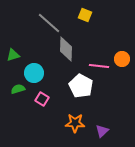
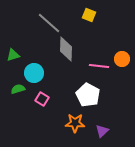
yellow square: moved 4 px right
white pentagon: moved 7 px right, 9 px down
